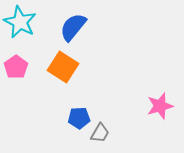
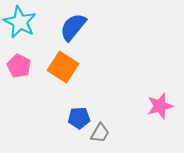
pink pentagon: moved 3 px right, 1 px up; rotated 10 degrees counterclockwise
